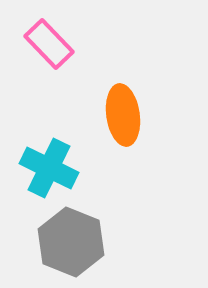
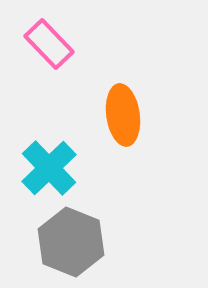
cyan cross: rotated 20 degrees clockwise
